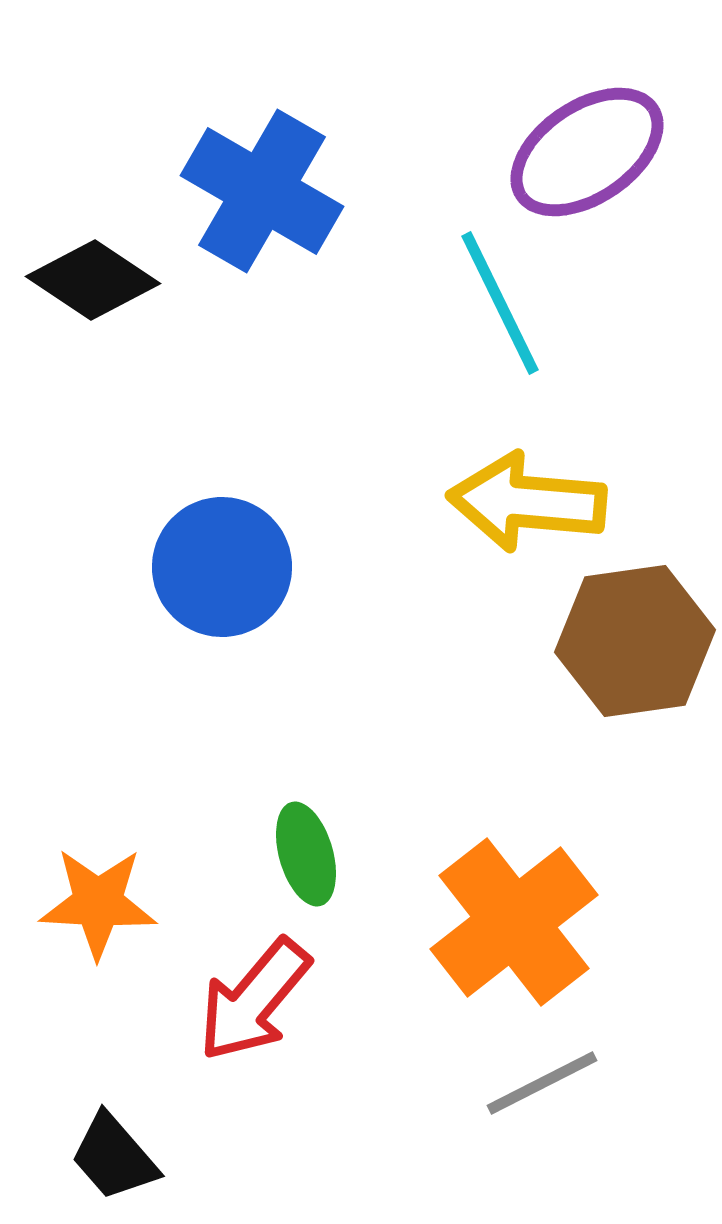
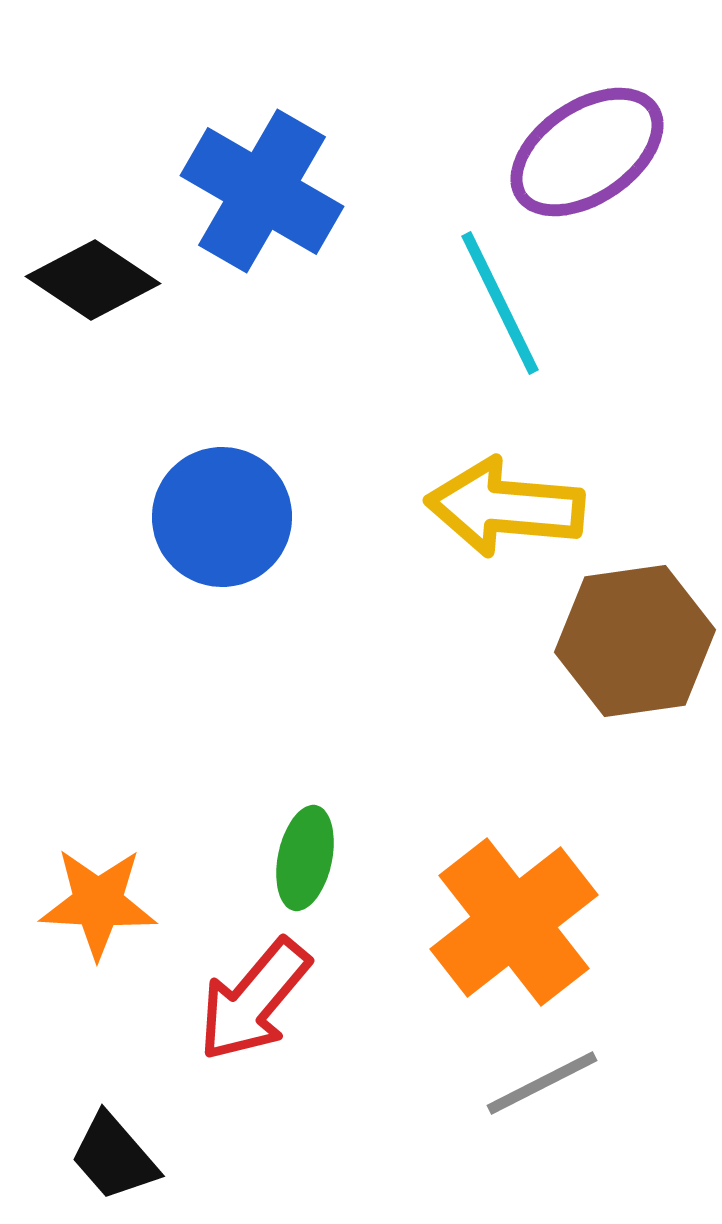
yellow arrow: moved 22 px left, 5 px down
blue circle: moved 50 px up
green ellipse: moved 1 px left, 4 px down; rotated 28 degrees clockwise
